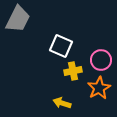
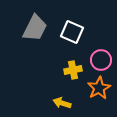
gray trapezoid: moved 17 px right, 9 px down
white square: moved 11 px right, 14 px up
yellow cross: moved 1 px up
